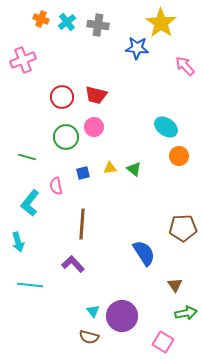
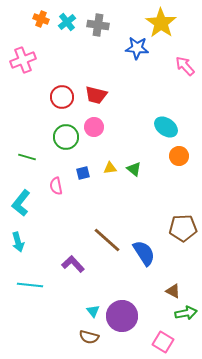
cyan L-shape: moved 9 px left
brown line: moved 25 px right, 16 px down; rotated 52 degrees counterclockwise
brown triangle: moved 2 px left, 6 px down; rotated 28 degrees counterclockwise
